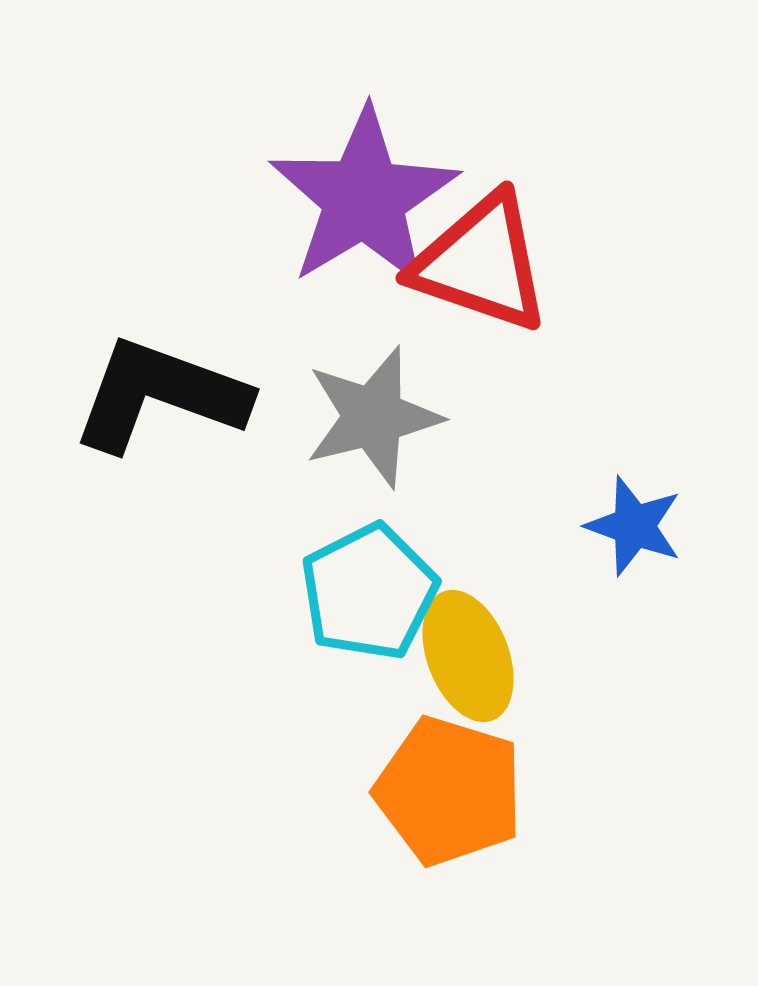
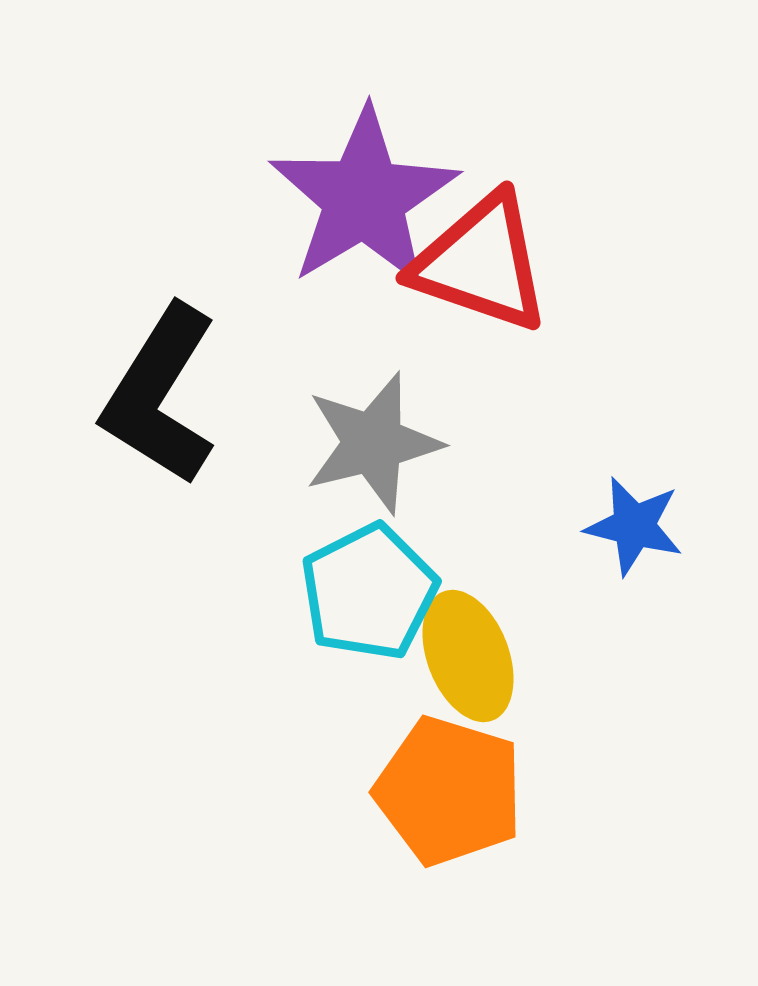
black L-shape: rotated 78 degrees counterclockwise
gray star: moved 26 px down
blue star: rotated 6 degrees counterclockwise
